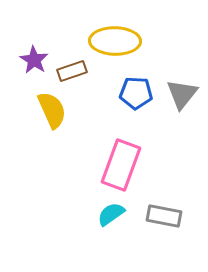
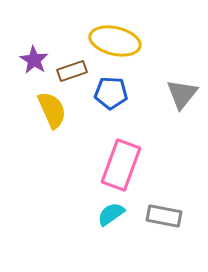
yellow ellipse: rotated 12 degrees clockwise
blue pentagon: moved 25 px left
